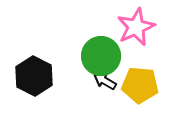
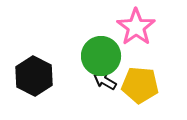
pink star: rotated 12 degrees counterclockwise
